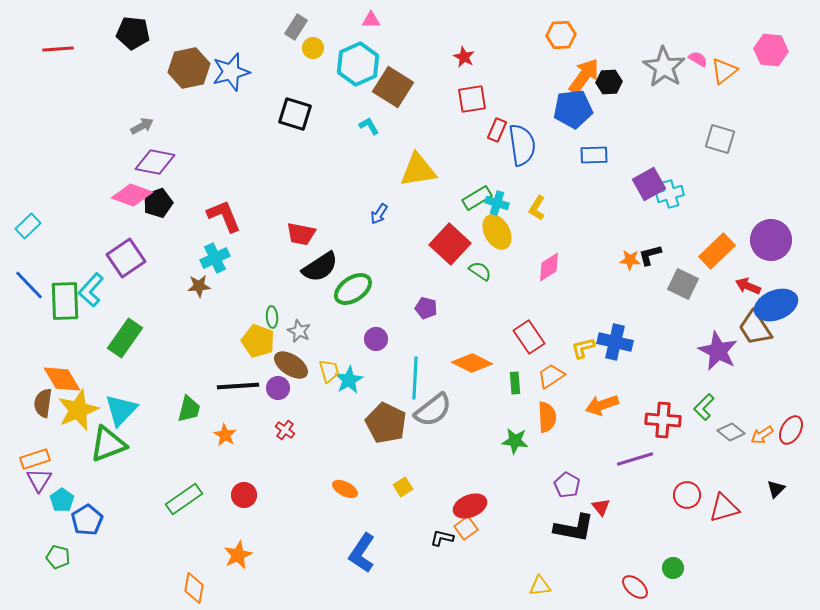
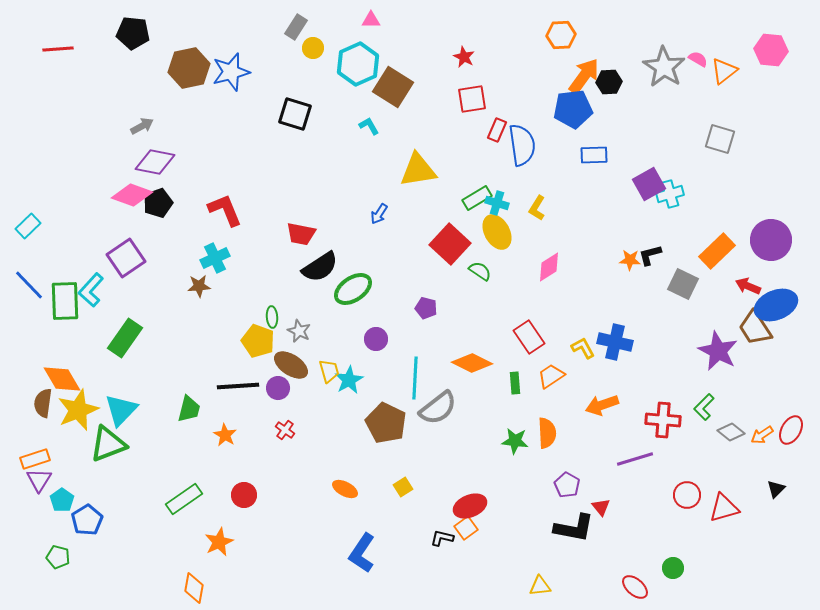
red L-shape at (224, 216): moved 1 px right, 6 px up
yellow L-shape at (583, 348): rotated 75 degrees clockwise
gray semicircle at (433, 410): moved 5 px right, 2 px up
orange semicircle at (547, 417): moved 16 px down
orange star at (238, 555): moved 19 px left, 13 px up
